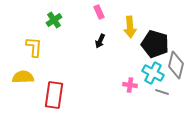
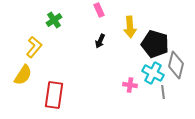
pink rectangle: moved 2 px up
yellow L-shape: rotated 35 degrees clockwise
yellow semicircle: moved 2 px up; rotated 125 degrees clockwise
gray line: moved 1 px right; rotated 64 degrees clockwise
